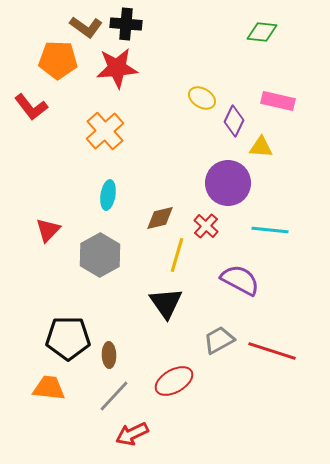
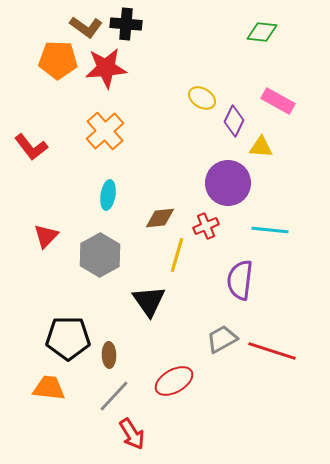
red star: moved 11 px left
pink rectangle: rotated 16 degrees clockwise
red L-shape: moved 40 px down
brown diamond: rotated 8 degrees clockwise
red cross: rotated 25 degrees clockwise
red triangle: moved 2 px left, 6 px down
purple semicircle: rotated 111 degrees counterclockwise
black triangle: moved 17 px left, 2 px up
gray trapezoid: moved 3 px right, 1 px up
red arrow: rotated 96 degrees counterclockwise
